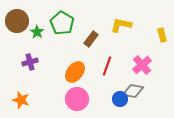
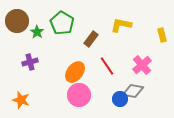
red line: rotated 54 degrees counterclockwise
pink circle: moved 2 px right, 4 px up
